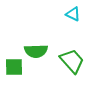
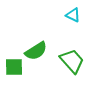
cyan triangle: moved 1 px down
green semicircle: rotated 30 degrees counterclockwise
